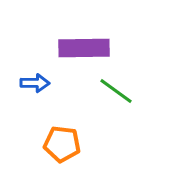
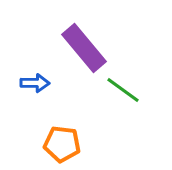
purple rectangle: rotated 51 degrees clockwise
green line: moved 7 px right, 1 px up
